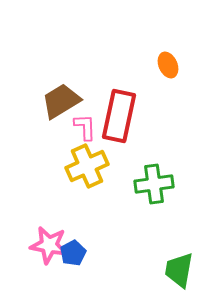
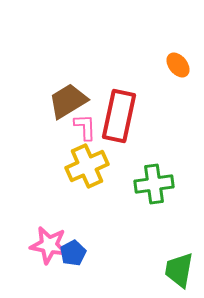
orange ellipse: moved 10 px right; rotated 15 degrees counterclockwise
brown trapezoid: moved 7 px right
